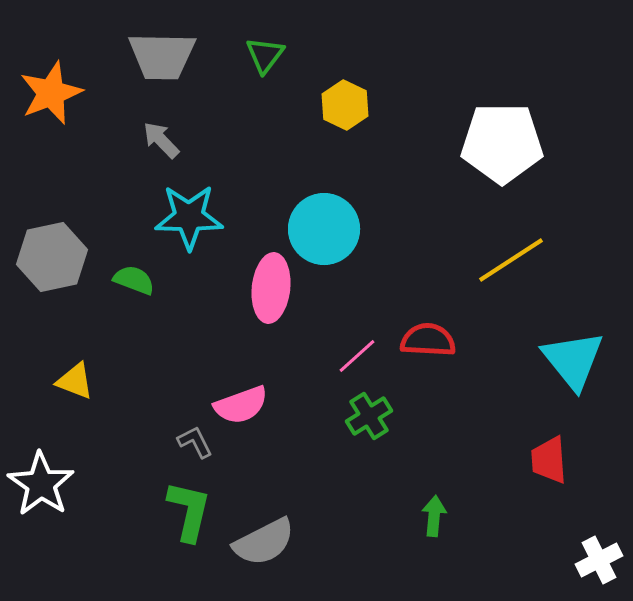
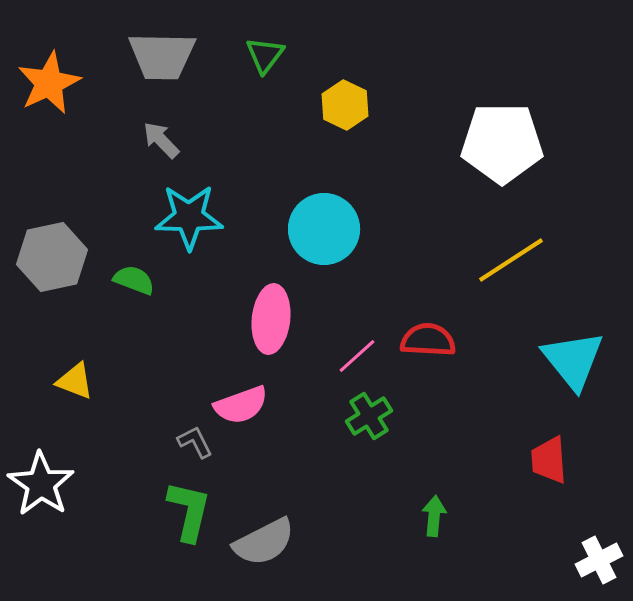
orange star: moved 2 px left, 10 px up; rotated 4 degrees counterclockwise
pink ellipse: moved 31 px down
